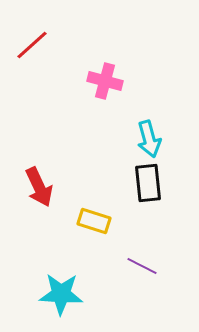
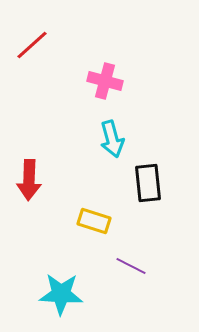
cyan arrow: moved 37 px left
red arrow: moved 10 px left, 7 px up; rotated 27 degrees clockwise
purple line: moved 11 px left
